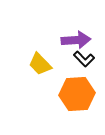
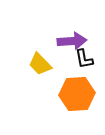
purple arrow: moved 4 px left, 1 px down
black L-shape: rotated 35 degrees clockwise
